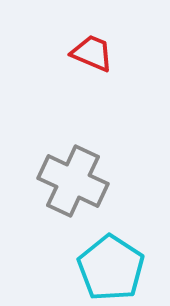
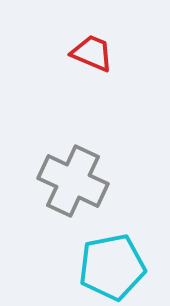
cyan pentagon: moved 1 px right, 1 px up; rotated 28 degrees clockwise
